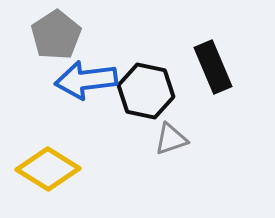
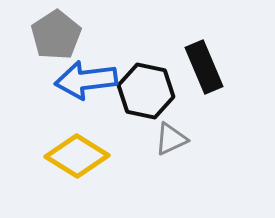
black rectangle: moved 9 px left
gray triangle: rotated 6 degrees counterclockwise
yellow diamond: moved 29 px right, 13 px up
